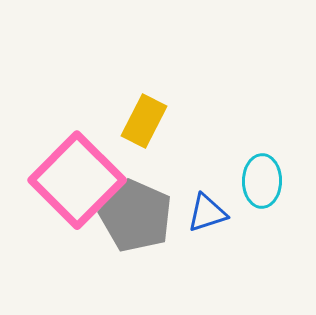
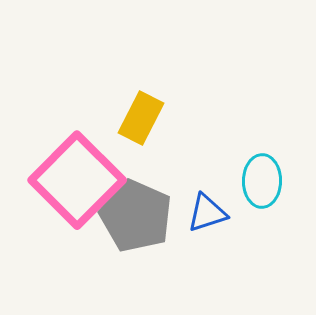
yellow rectangle: moved 3 px left, 3 px up
